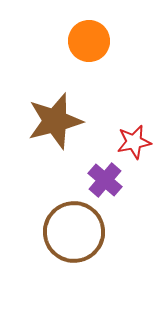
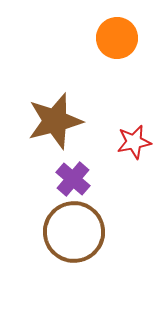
orange circle: moved 28 px right, 3 px up
purple cross: moved 32 px left, 1 px up
